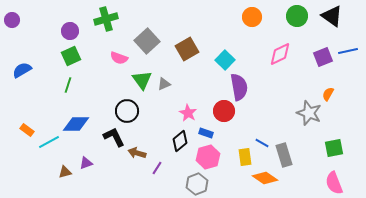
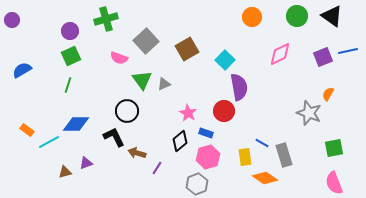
gray square at (147, 41): moved 1 px left
